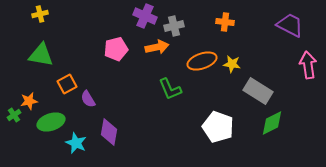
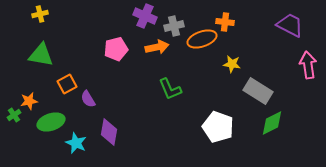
orange ellipse: moved 22 px up
